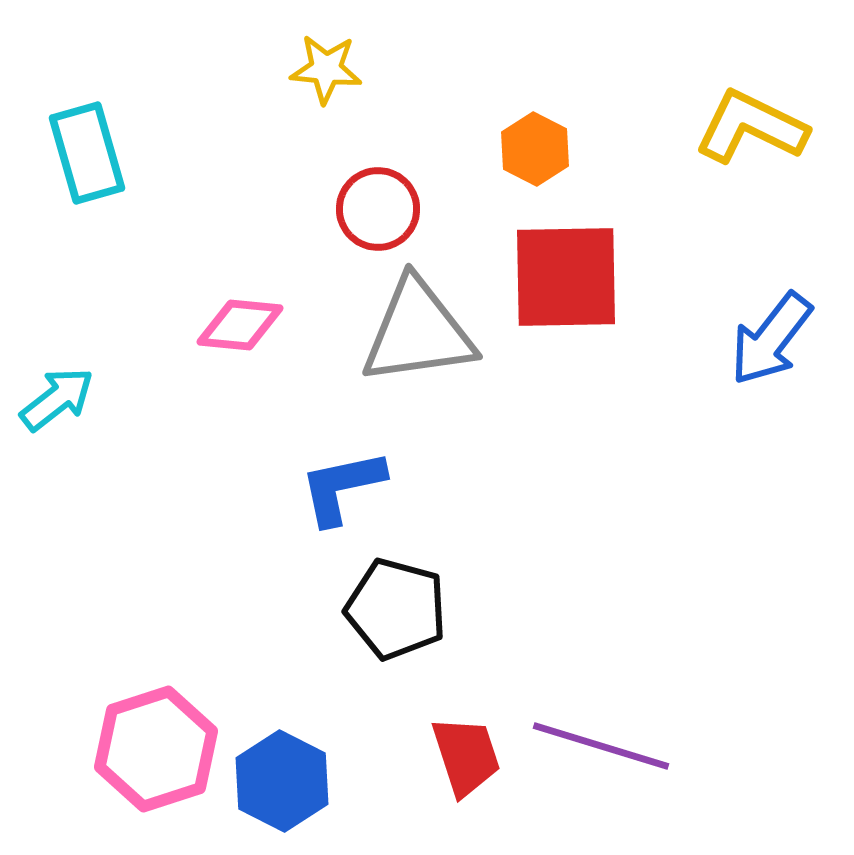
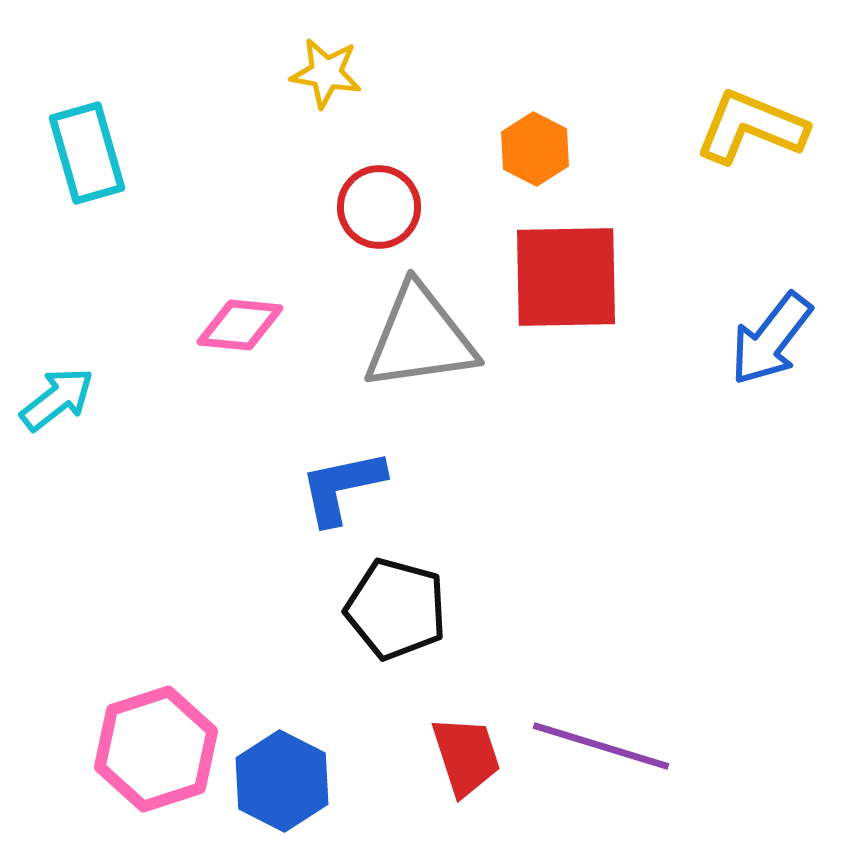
yellow star: moved 4 px down; rotated 4 degrees clockwise
yellow L-shape: rotated 4 degrees counterclockwise
red circle: moved 1 px right, 2 px up
gray triangle: moved 2 px right, 6 px down
